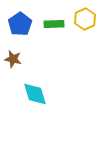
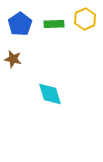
cyan diamond: moved 15 px right
